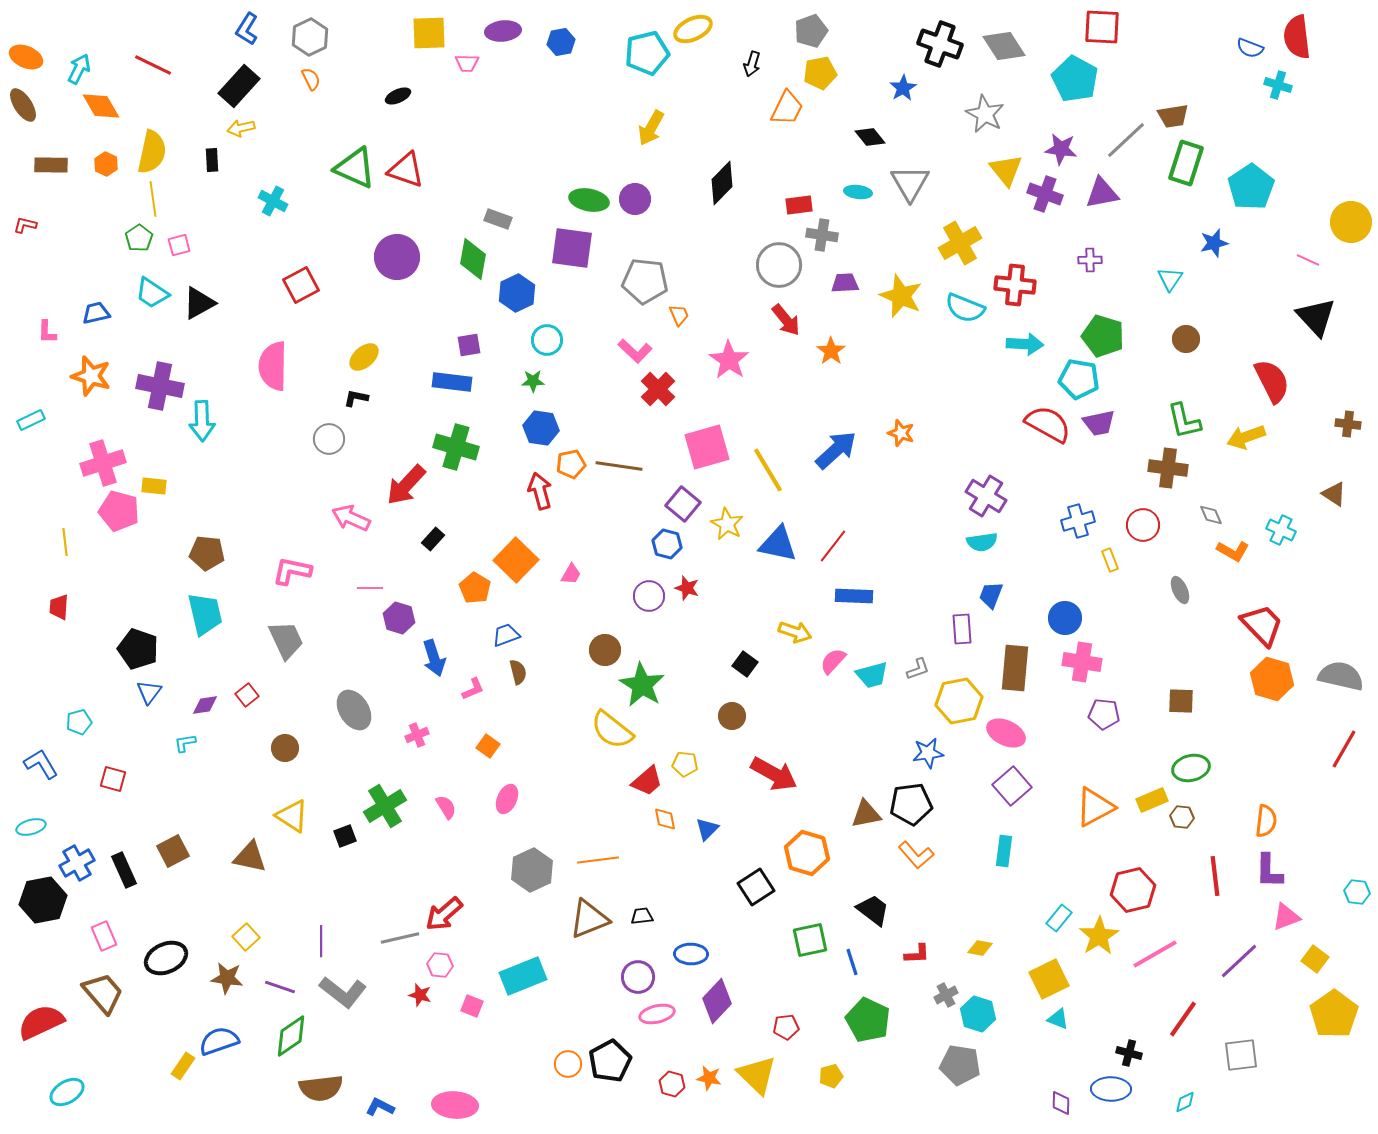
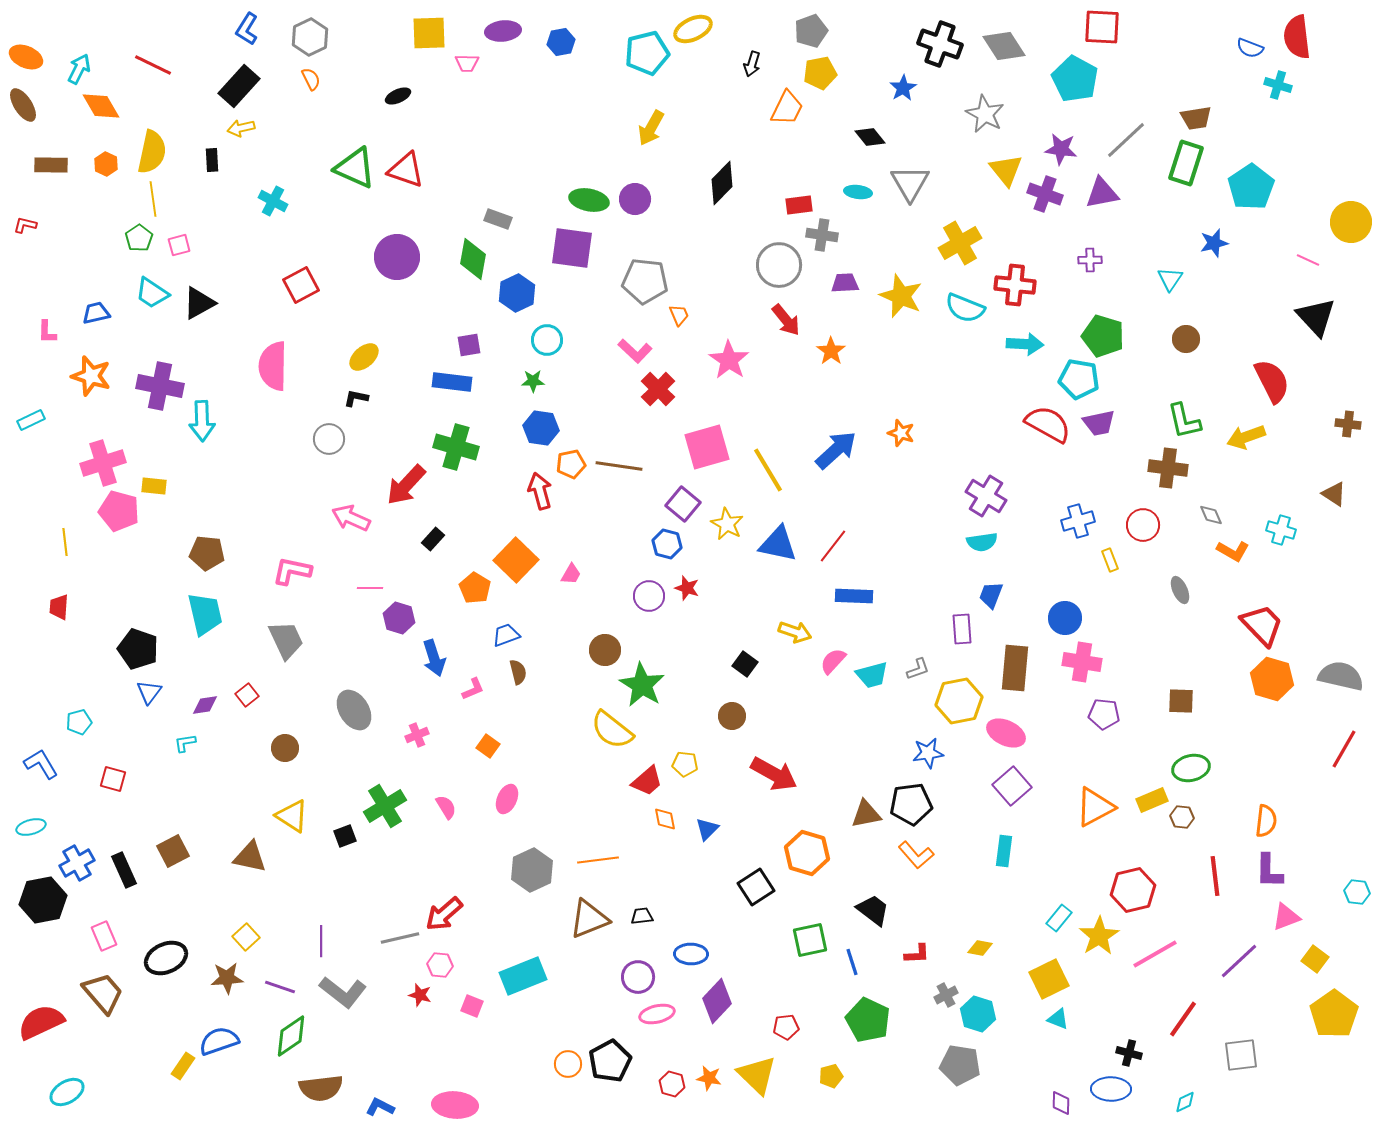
brown trapezoid at (1173, 116): moved 23 px right, 2 px down
cyan cross at (1281, 530): rotated 8 degrees counterclockwise
brown star at (227, 978): rotated 12 degrees counterclockwise
